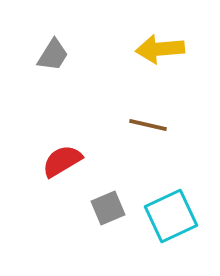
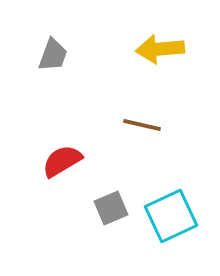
gray trapezoid: rotated 12 degrees counterclockwise
brown line: moved 6 px left
gray square: moved 3 px right
